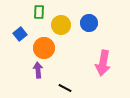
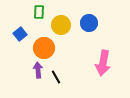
black line: moved 9 px left, 11 px up; rotated 32 degrees clockwise
